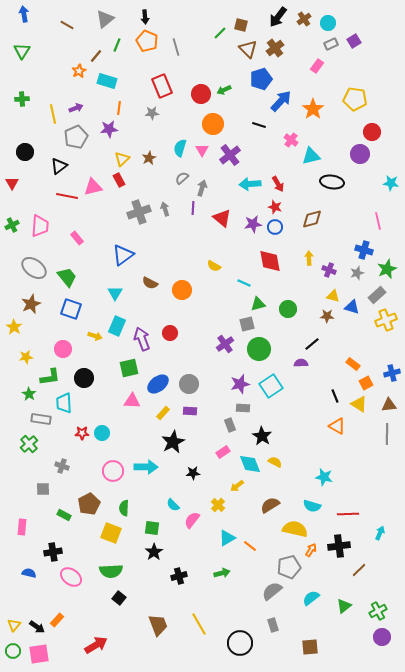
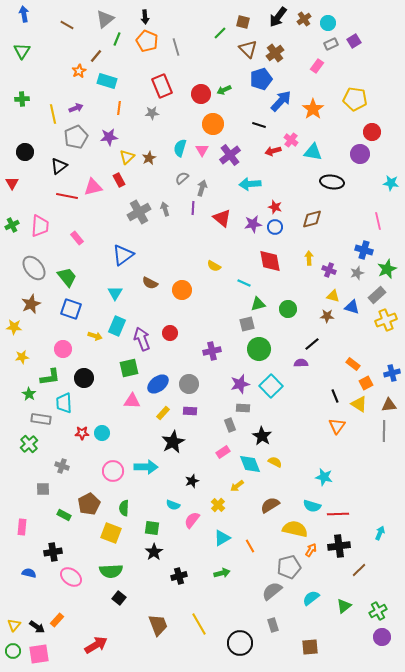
brown square at (241, 25): moved 2 px right, 3 px up
green line at (117, 45): moved 6 px up
brown cross at (275, 48): moved 5 px down
purple star at (109, 129): moved 8 px down
cyan triangle at (311, 156): moved 2 px right, 4 px up; rotated 24 degrees clockwise
yellow triangle at (122, 159): moved 5 px right, 2 px up
red arrow at (278, 184): moved 5 px left, 33 px up; rotated 105 degrees clockwise
gray cross at (139, 212): rotated 10 degrees counterclockwise
gray ellipse at (34, 268): rotated 15 degrees clockwise
yellow star at (14, 327): rotated 28 degrees counterclockwise
purple cross at (225, 344): moved 13 px left, 7 px down; rotated 24 degrees clockwise
yellow star at (26, 357): moved 4 px left
cyan square at (271, 386): rotated 10 degrees counterclockwise
orange triangle at (337, 426): rotated 36 degrees clockwise
gray line at (387, 434): moved 3 px left, 3 px up
black star at (193, 473): moved 1 px left, 8 px down; rotated 16 degrees counterclockwise
cyan semicircle at (173, 505): rotated 24 degrees counterclockwise
red line at (348, 514): moved 10 px left
cyan triangle at (227, 538): moved 5 px left
orange line at (250, 546): rotated 24 degrees clockwise
